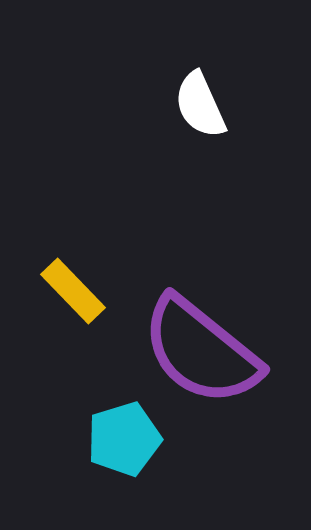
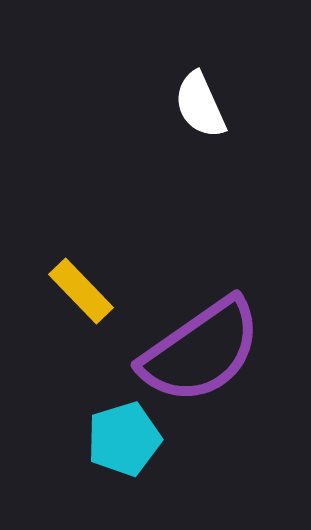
yellow rectangle: moved 8 px right
purple semicircle: rotated 74 degrees counterclockwise
